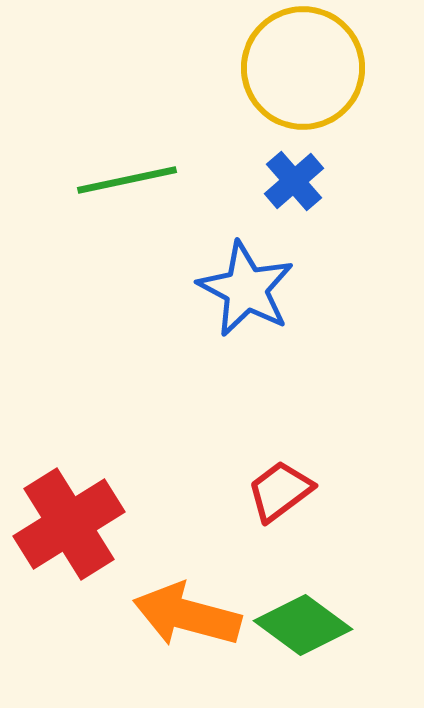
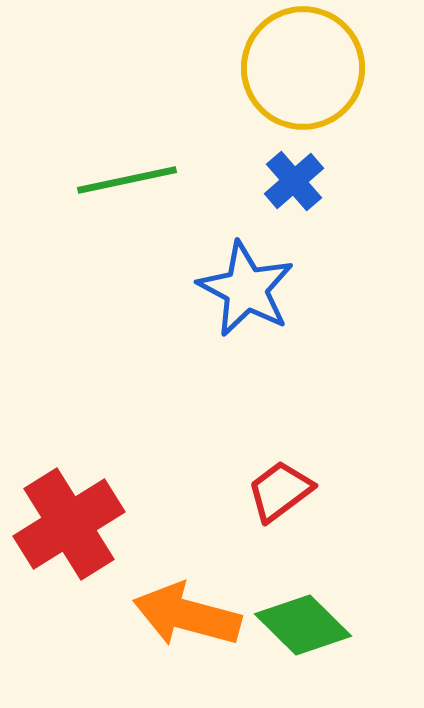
green diamond: rotated 8 degrees clockwise
